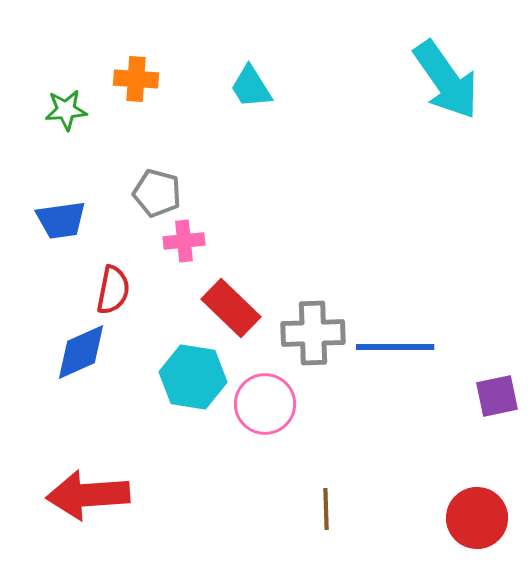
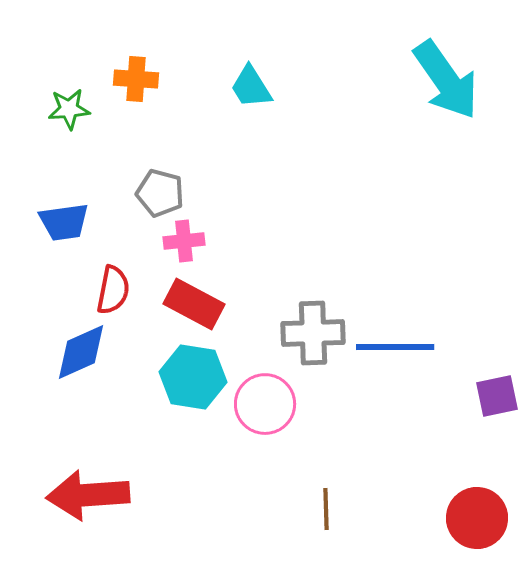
green star: moved 3 px right, 1 px up
gray pentagon: moved 3 px right
blue trapezoid: moved 3 px right, 2 px down
red rectangle: moved 37 px left, 4 px up; rotated 16 degrees counterclockwise
